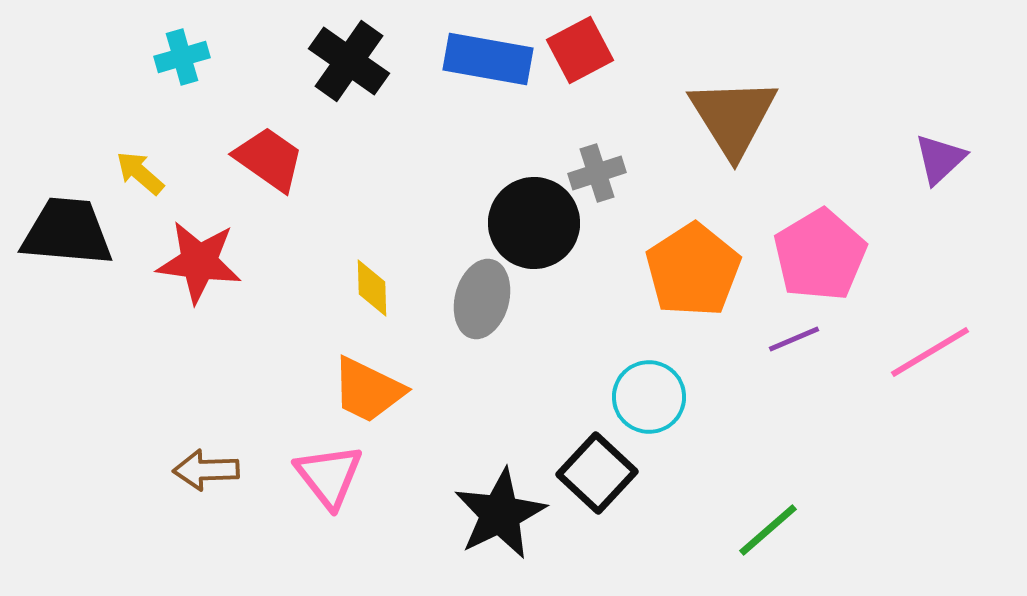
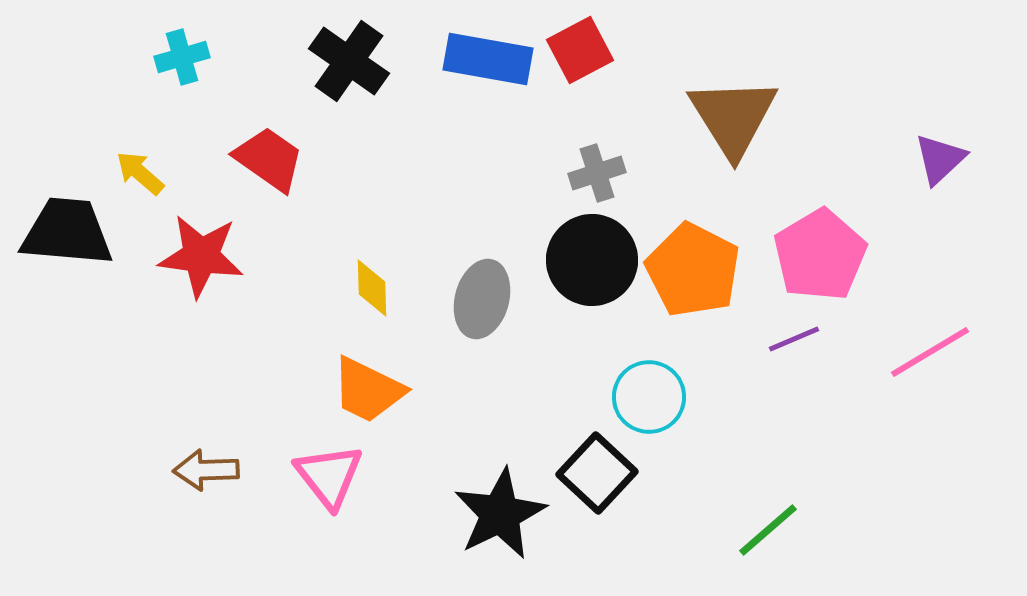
black circle: moved 58 px right, 37 px down
red star: moved 2 px right, 6 px up
orange pentagon: rotated 12 degrees counterclockwise
